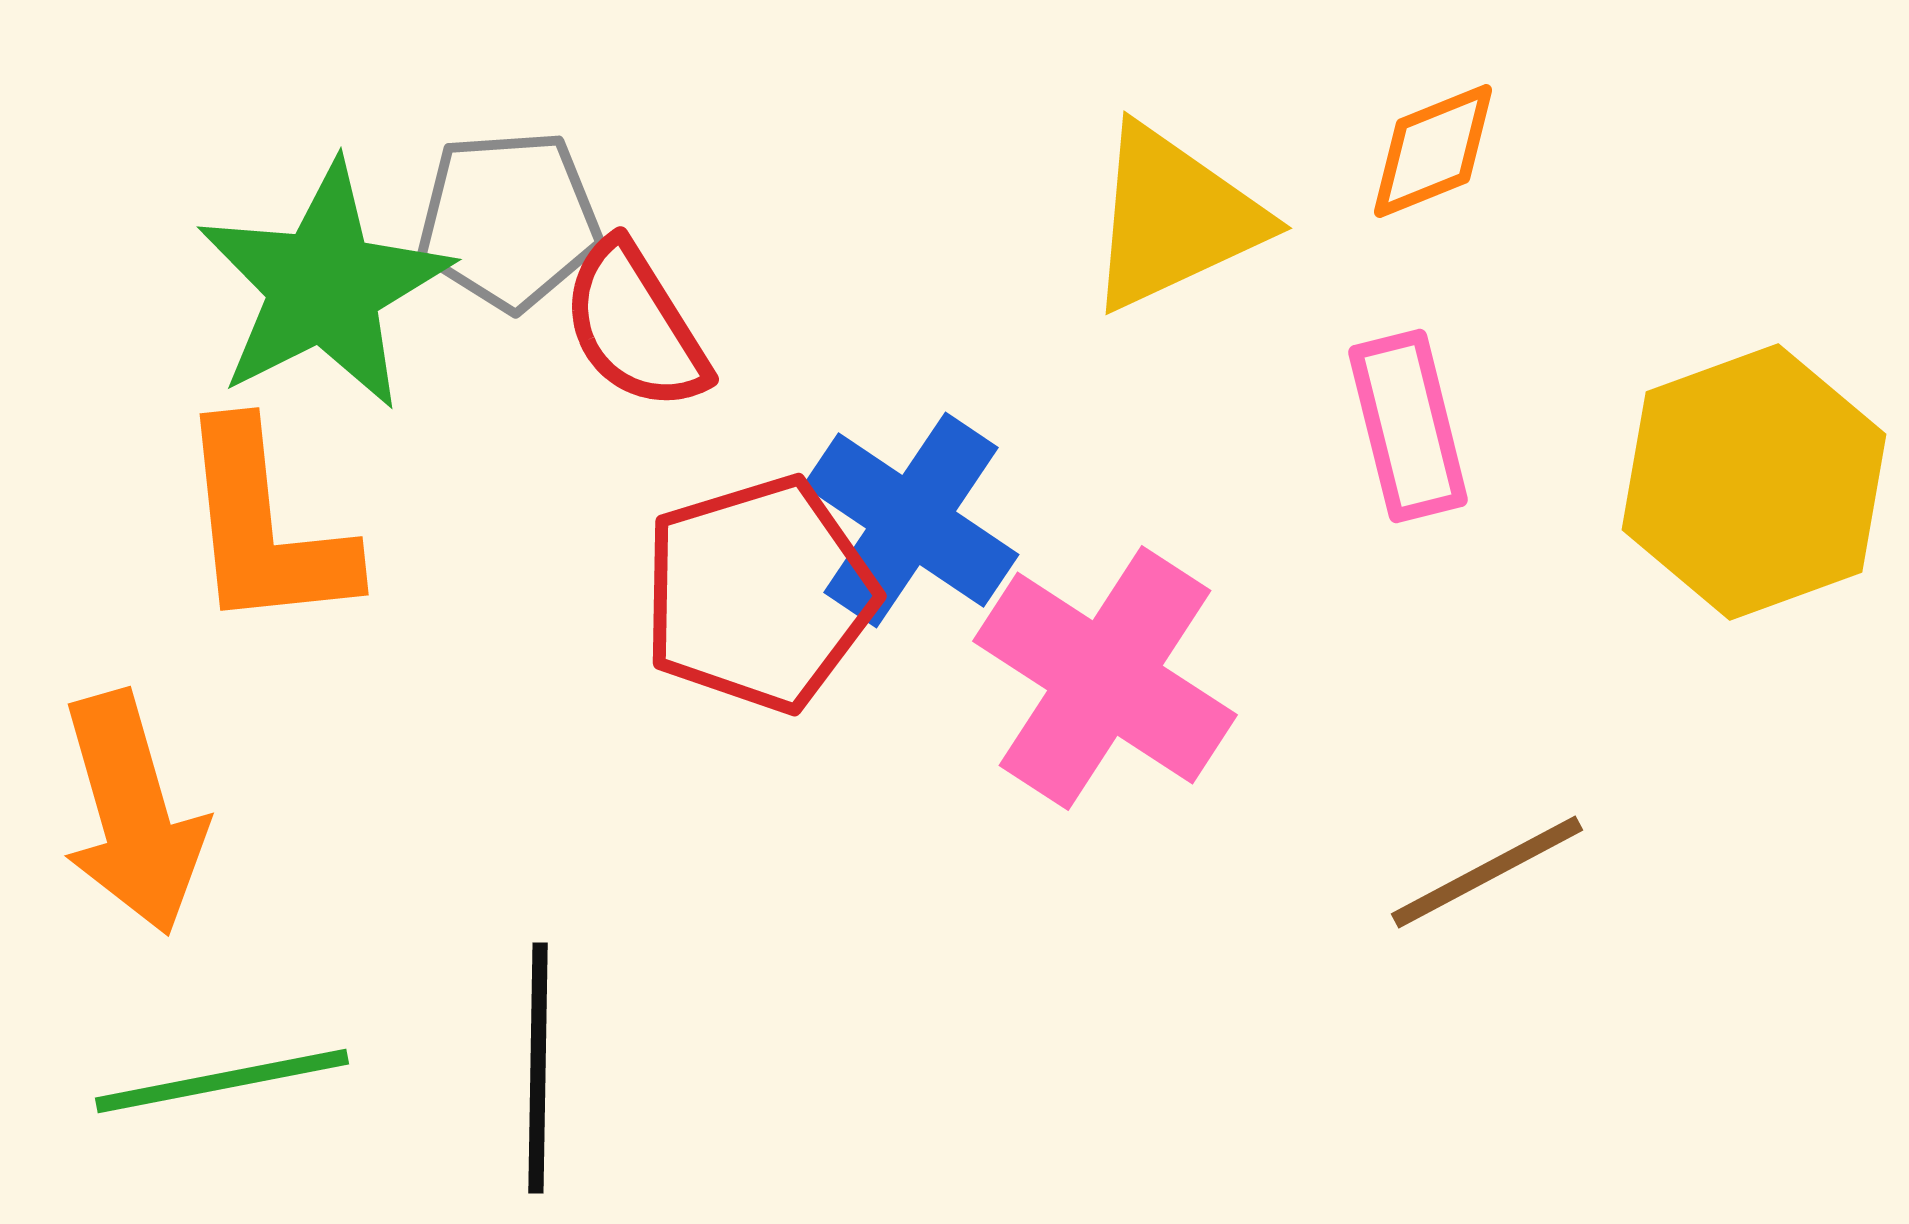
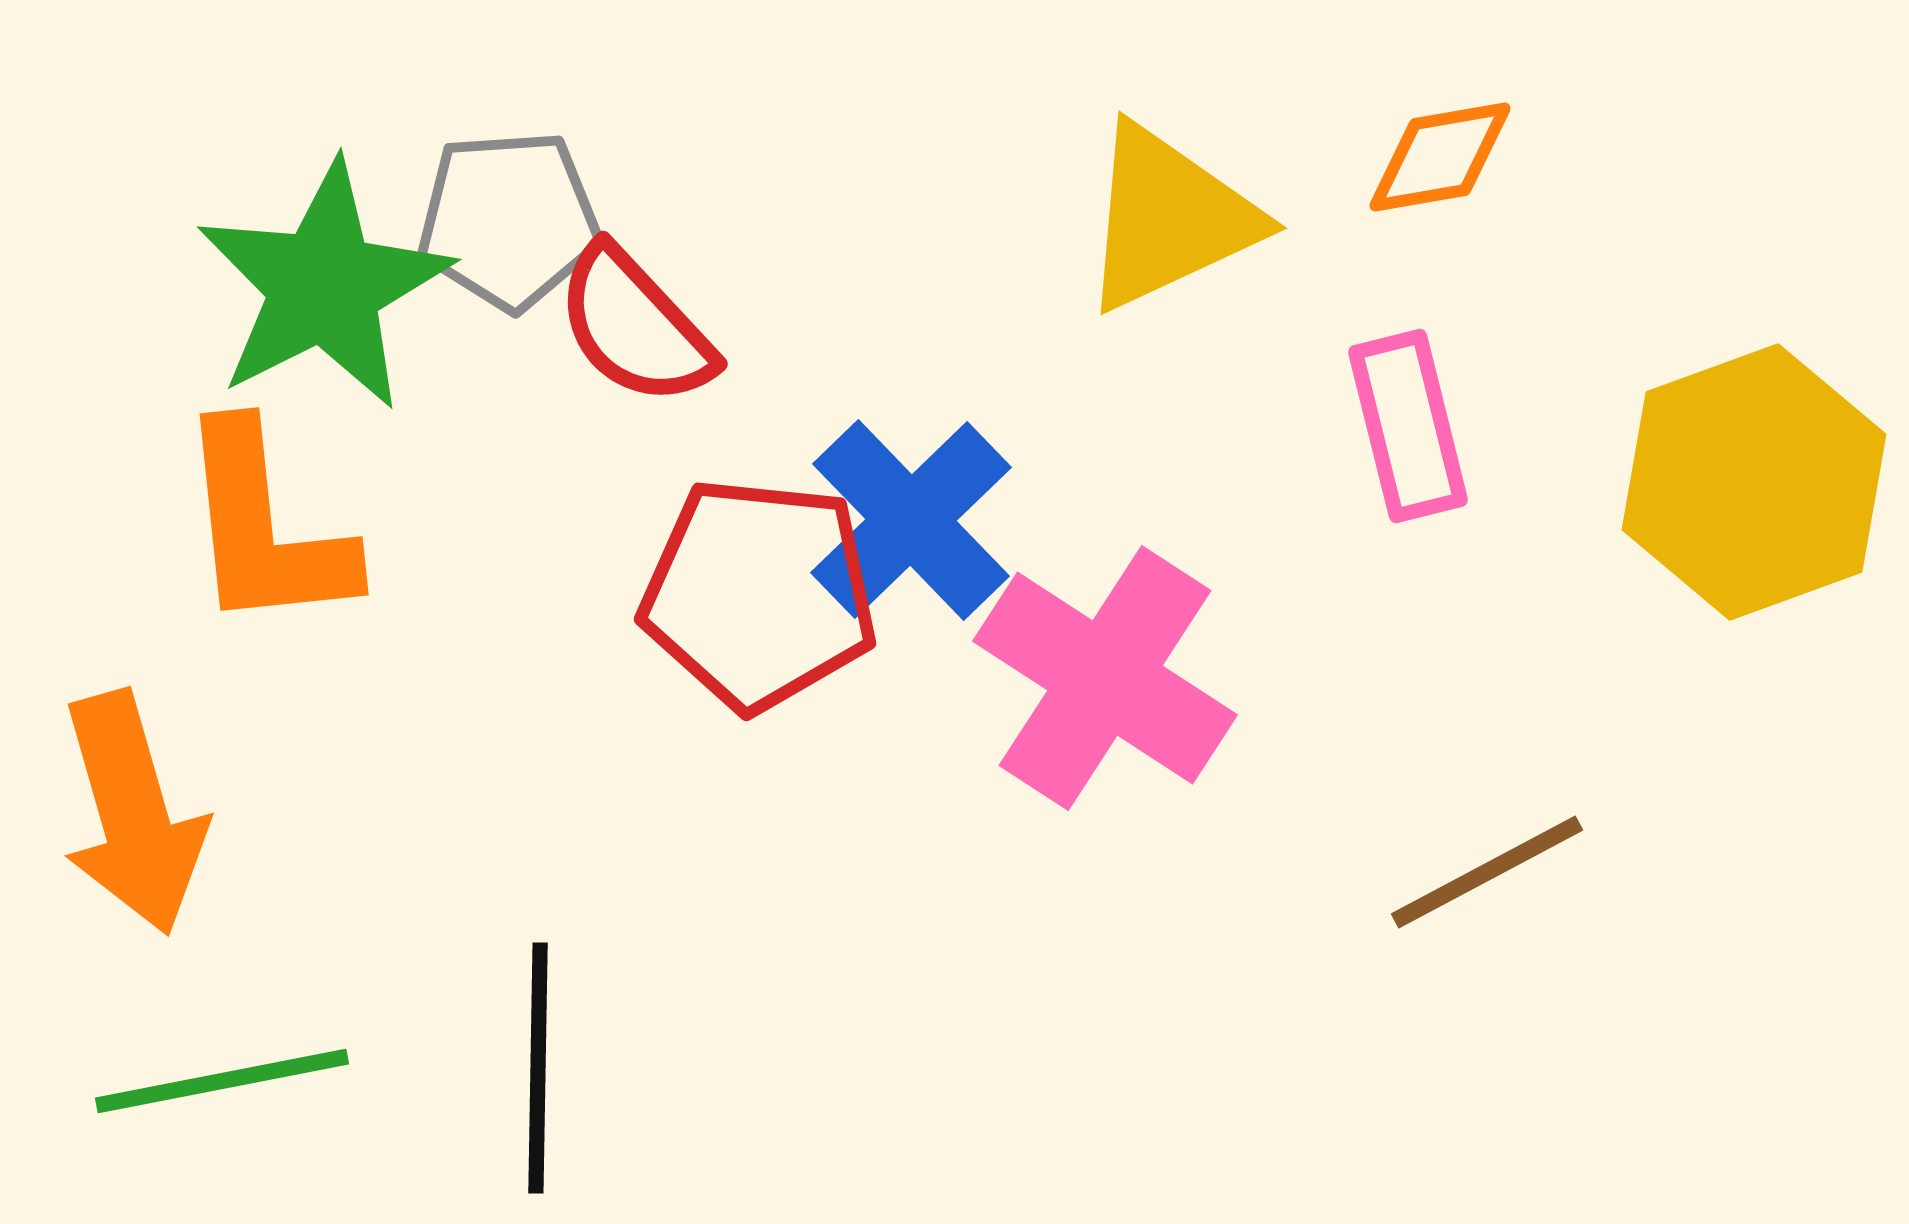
orange diamond: moved 7 px right, 6 px down; rotated 12 degrees clockwise
yellow triangle: moved 5 px left
red semicircle: rotated 11 degrees counterclockwise
blue cross: rotated 12 degrees clockwise
red pentagon: rotated 23 degrees clockwise
